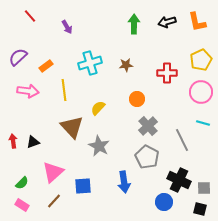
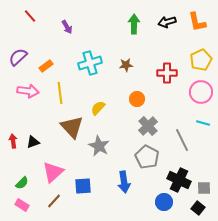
yellow line: moved 4 px left, 3 px down
black square: moved 2 px left, 1 px up; rotated 24 degrees clockwise
